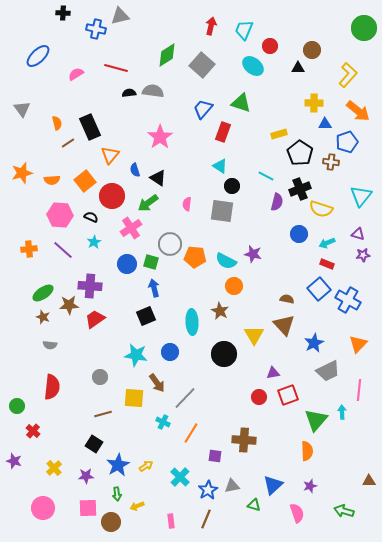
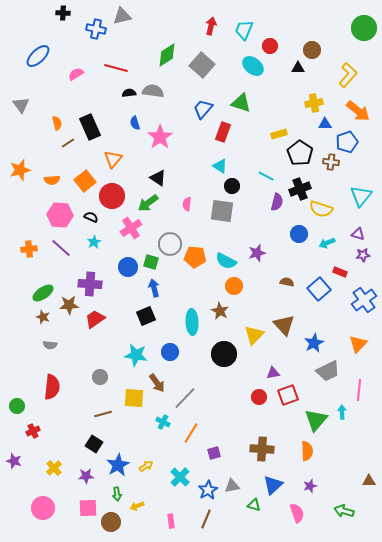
gray triangle at (120, 16): moved 2 px right
yellow cross at (314, 103): rotated 12 degrees counterclockwise
gray triangle at (22, 109): moved 1 px left, 4 px up
orange triangle at (110, 155): moved 3 px right, 4 px down
blue semicircle at (135, 170): moved 47 px up
orange star at (22, 173): moved 2 px left, 3 px up
purple line at (63, 250): moved 2 px left, 2 px up
purple star at (253, 254): moved 4 px right, 1 px up; rotated 30 degrees counterclockwise
blue circle at (127, 264): moved 1 px right, 3 px down
red rectangle at (327, 264): moved 13 px right, 8 px down
purple cross at (90, 286): moved 2 px up
brown semicircle at (287, 299): moved 17 px up
blue cross at (348, 300): moved 16 px right; rotated 25 degrees clockwise
yellow triangle at (254, 335): rotated 15 degrees clockwise
red cross at (33, 431): rotated 24 degrees clockwise
brown cross at (244, 440): moved 18 px right, 9 px down
purple square at (215, 456): moved 1 px left, 3 px up; rotated 24 degrees counterclockwise
